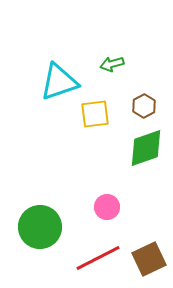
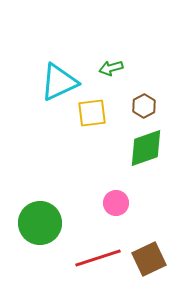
green arrow: moved 1 px left, 4 px down
cyan triangle: rotated 6 degrees counterclockwise
yellow square: moved 3 px left, 1 px up
pink circle: moved 9 px right, 4 px up
green circle: moved 4 px up
red line: rotated 9 degrees clockwise
